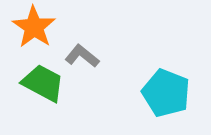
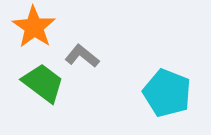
green trapezoid: rotated 9 degrees clockwise
cyan pentagon: moved 1 px right
